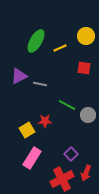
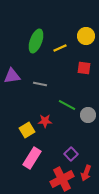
green ellipse: rotated 10 degrees counterclockwise
purple triangle: moved 7 px left; rotated 18 degrees clockwise
